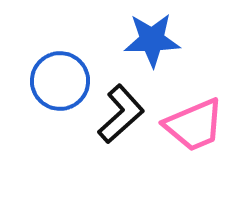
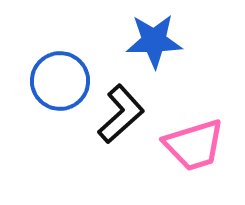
blue star: moved 2 px right, 1 px down
pink trapezoid: moved 20 px down; rotated 6 degrees clockwise
